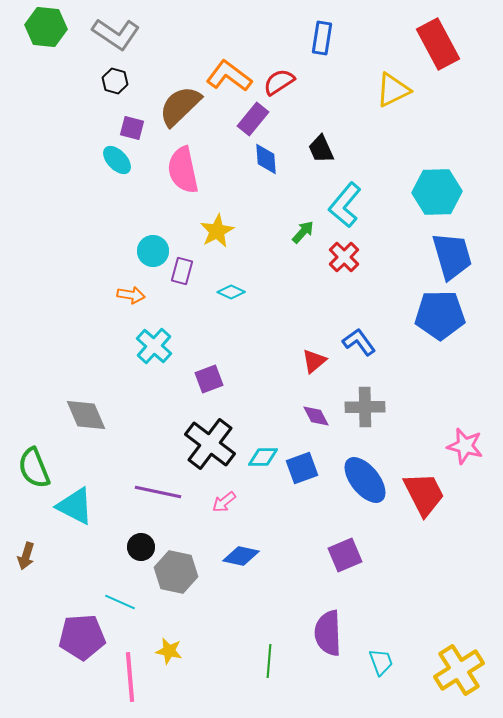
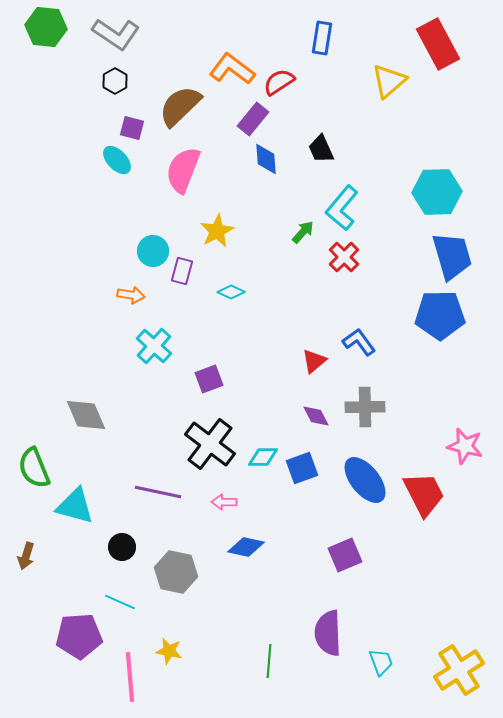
orange L-shape at (229, 76): moved 3 px right, 7 px up
black hexagon at (115, 81): rotated 15 degrees clockwise
yellow triangle at (393, 90): moved 4 px left, 9 px up; rotated 15 degrees counterclockwise
pink semicircle at (183, 170): rotated 33 degrees clockwise
cyan L-shape at (345, 205): moved 3 px left, 3 px down
pink arrow at (224, 502): rotated 40 degrees clockwise
cyan triangle at (75, 506): rotated 12 degrees counterclockwise
black circle at (141, 547): moved 19 px left
blue diamond at (241, 556): moved 5 px right, 9 px up
purple pentagon at (82, 637): moved 3 px left, 1 px up
